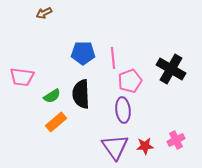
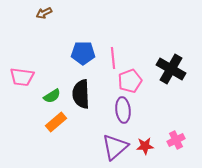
purple triangle: rotated 24 degrees clockwise
